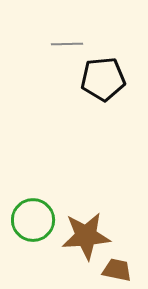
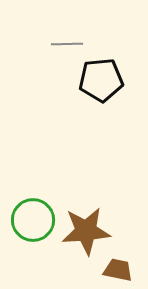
black pentagon: moved 2 px left, 1 px down
brown star: moved 5 px up
brown trapezoid: moved 1 px right
